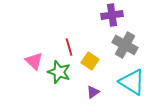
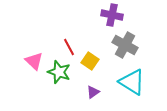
purple cross: rotated 20 degrees clockwise
red line: rotated 12 degrees counterclockwise
